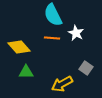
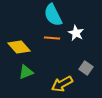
green triangle: rotated 21 degrees counterclockwise
